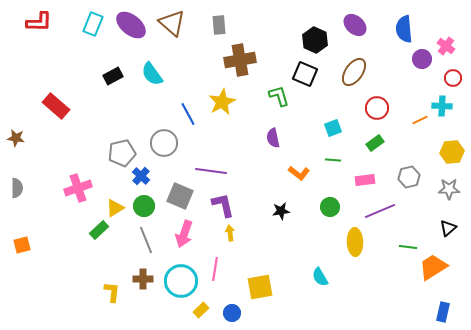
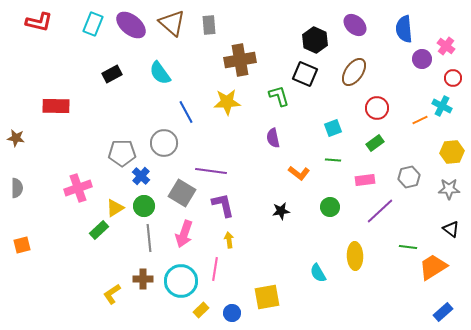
red L-shape at (39, 22): rotated 12 degrees clockwise
gray rectangle at (219, 25): moved 10 px left
cyan semicircle at (152, 74): moved 8 px right, 1 px up
black rectangle at (113, 76): moved 1 px left, 2 px up
yellow star at (222, 102): moved 5 px right; rotated 24 degrees clockwise
red rectangle at (56, 106): rotated 40 degrees counterclockwise
cyan cross at (442, 106): rotated 24 degrees clockwise
blue line at (188, 114): moved 2 px left, 2 px up
gray pentagon at (122, 153): rotated 12 degrees clockwise
gray square at (180, 196): moved 2 px right, 3 px up; rotated 8 degrees clockwise
purple line at (380, 211): rotated 20 degrees counterclockwise
black triangle at (448, 228): moved 3 px right, 1 px down; rotated 42 degrees counterclockwise
yellow arrow at (230, 233): moved 1 px left, 7 px down
gray line at (146, 240): moved 3 px right, 2 px up; rotated 16 degrees clockwise
yellow ellipse at (355, 242): moved 14 px down
cyan semicircle at (320, 277): moved 2 px left, 4 px up
yellow square at (260, 287): moved 7 px right, 10 px down
yellow L-shape at (112, 292): moved 2 px down; rotated 130 degrees counterclockwise
blue rectangle at (443, 312): rotated 36 degrees clockwise
